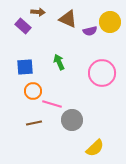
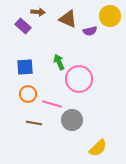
yellow circle: moved 6 px up
pink circle: moved 23 px left, 6 px down
orange circle: moved 5 px left, 3 px down
brown line: rotated 21 degrees clockwise
yellow semicircle: moved 3 px right
